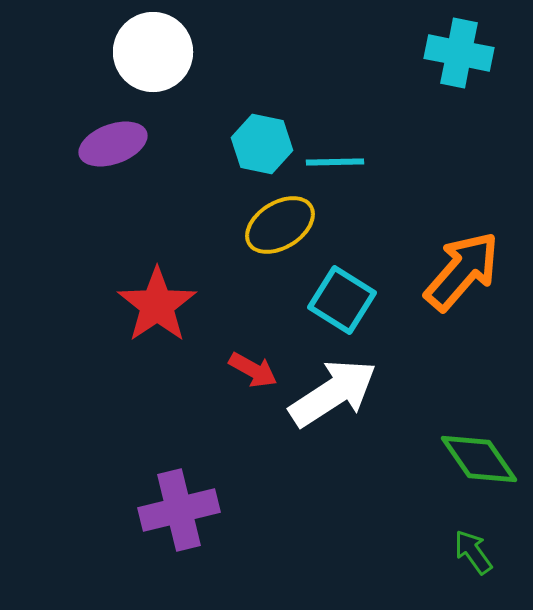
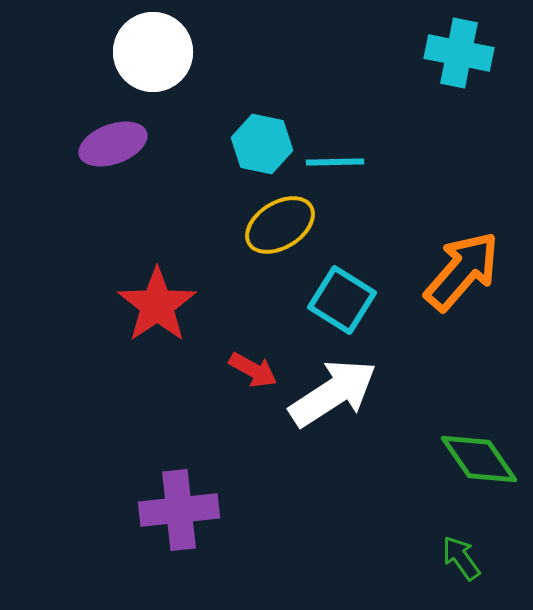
purple cross: rotated 8 degrees clockwise
green arrow: moved 12 px left, 6 px down
